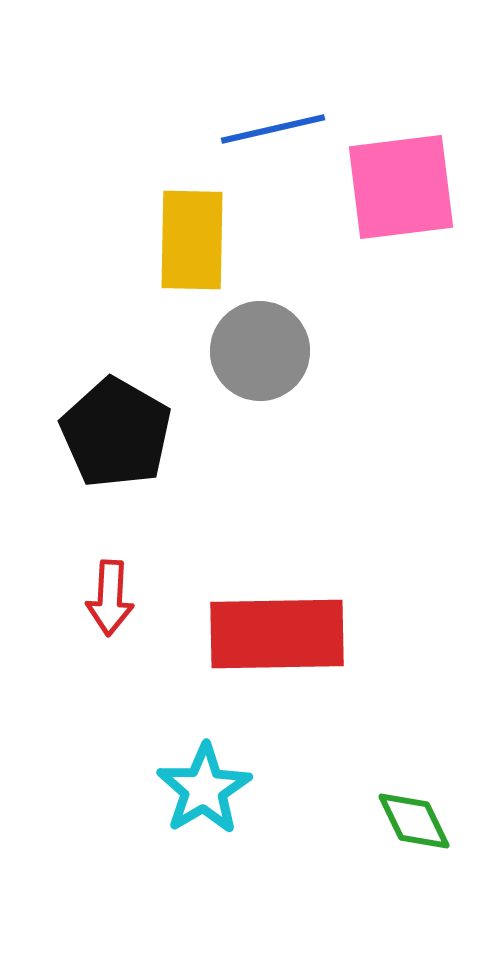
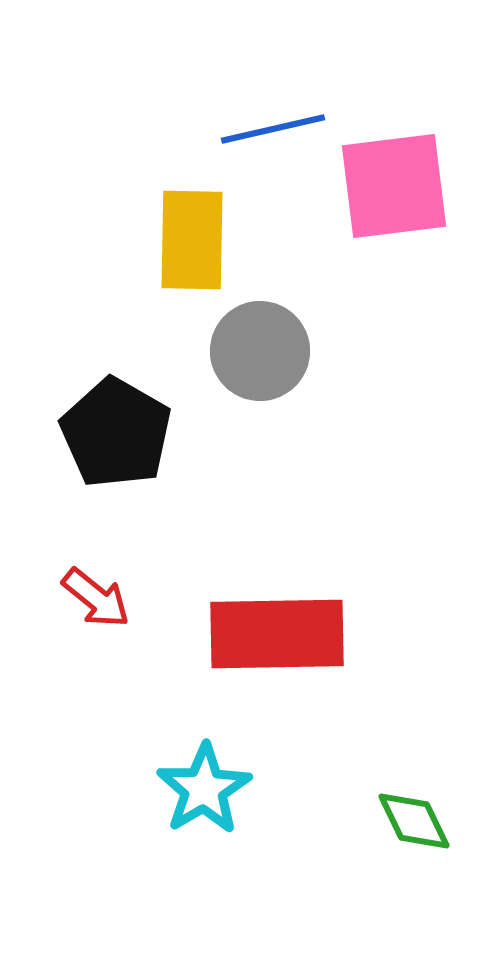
pink square: moved 7 px left, 1 px up
red arrow: moved 14 px left; rotated 54 degrees counterclockwise
